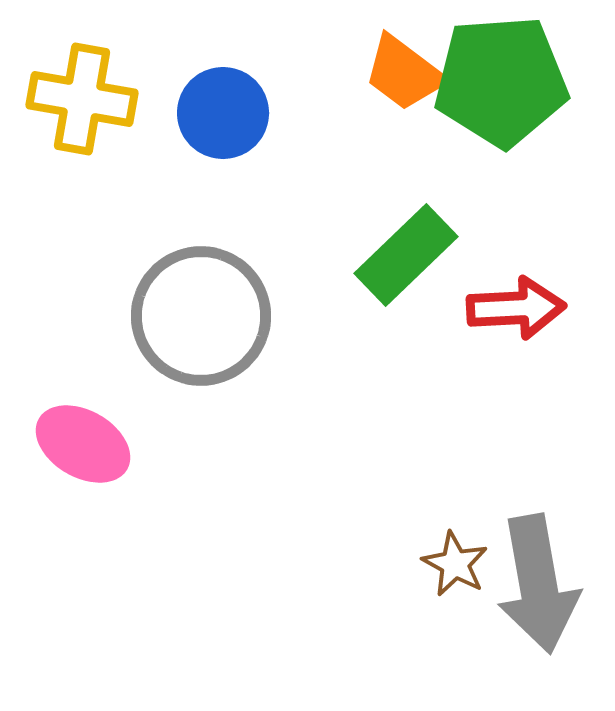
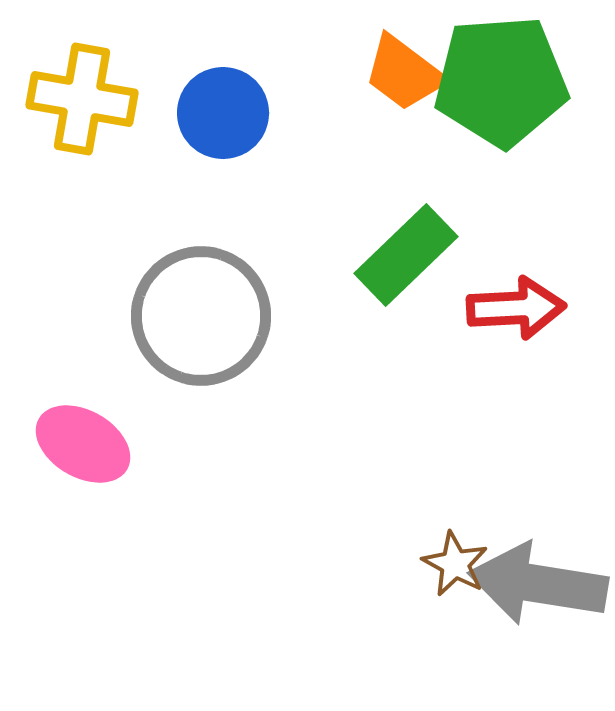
gray arrow: rotated 109 degrees clockwise
